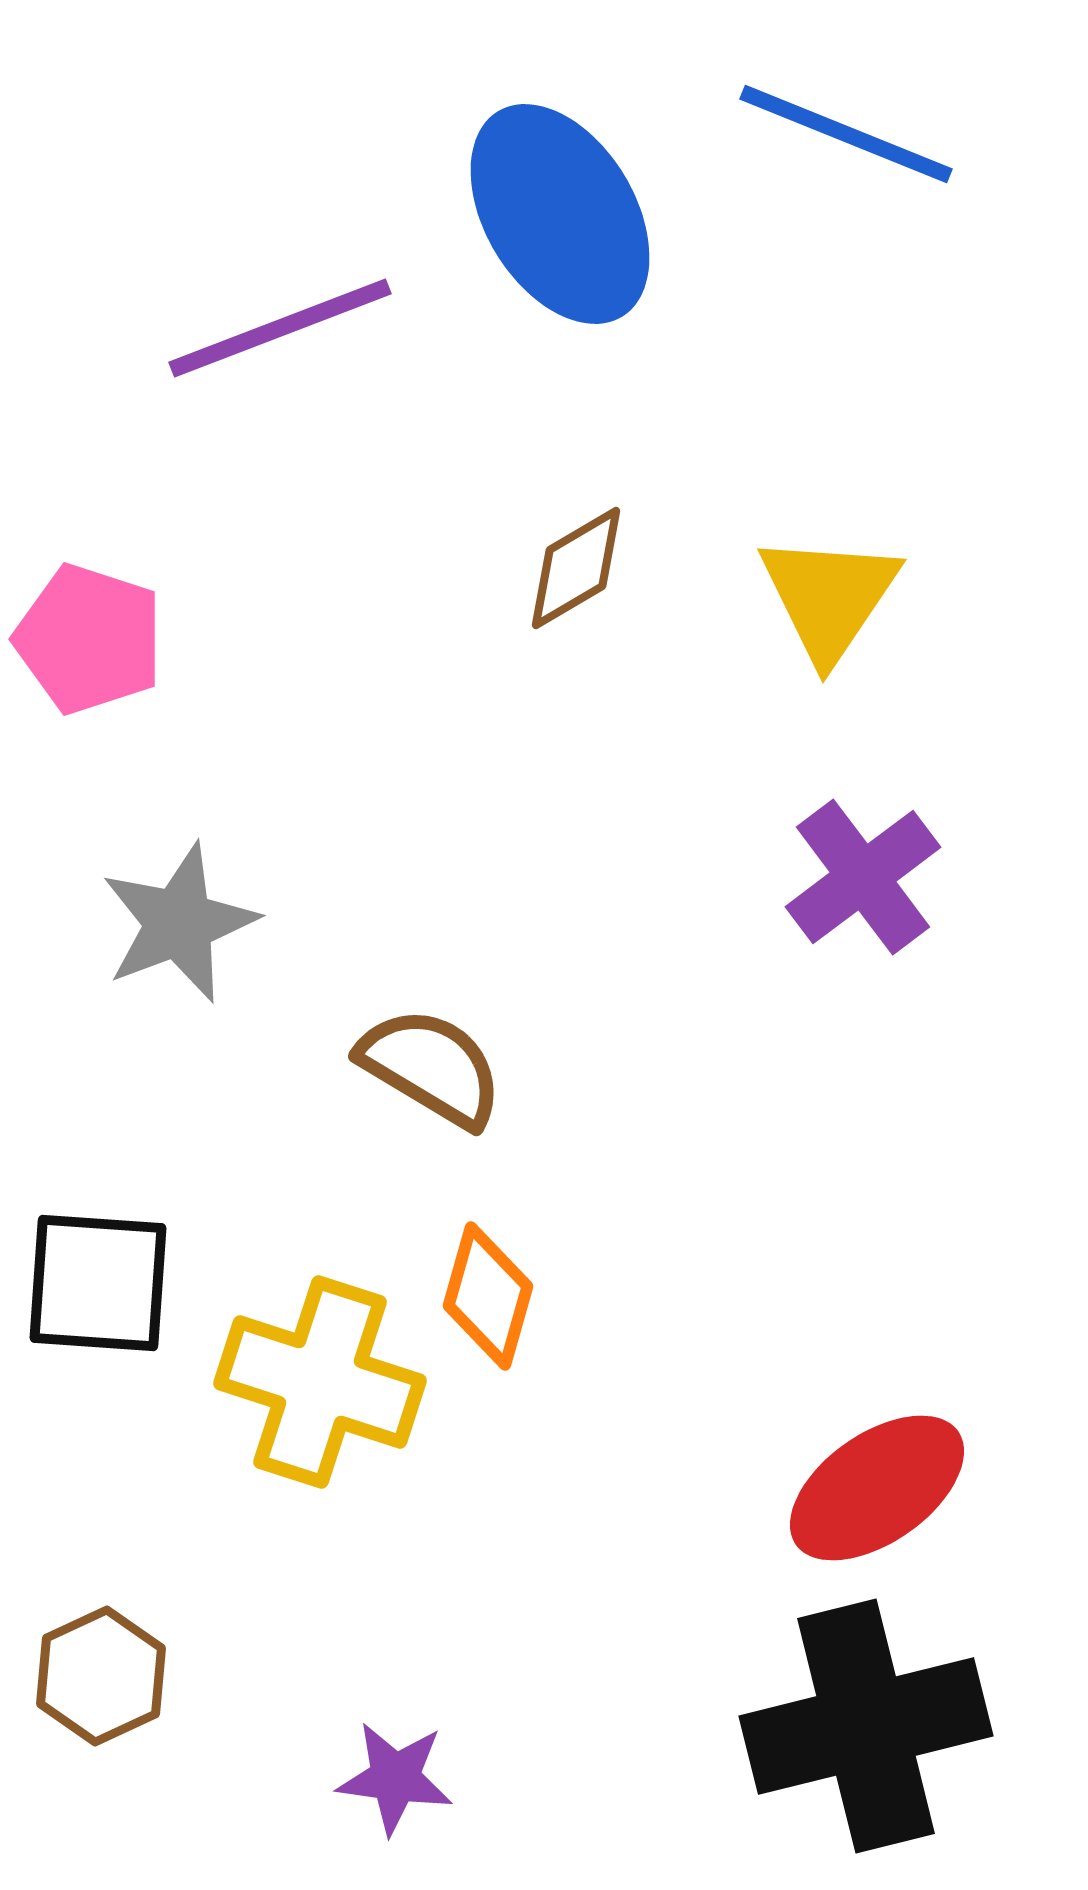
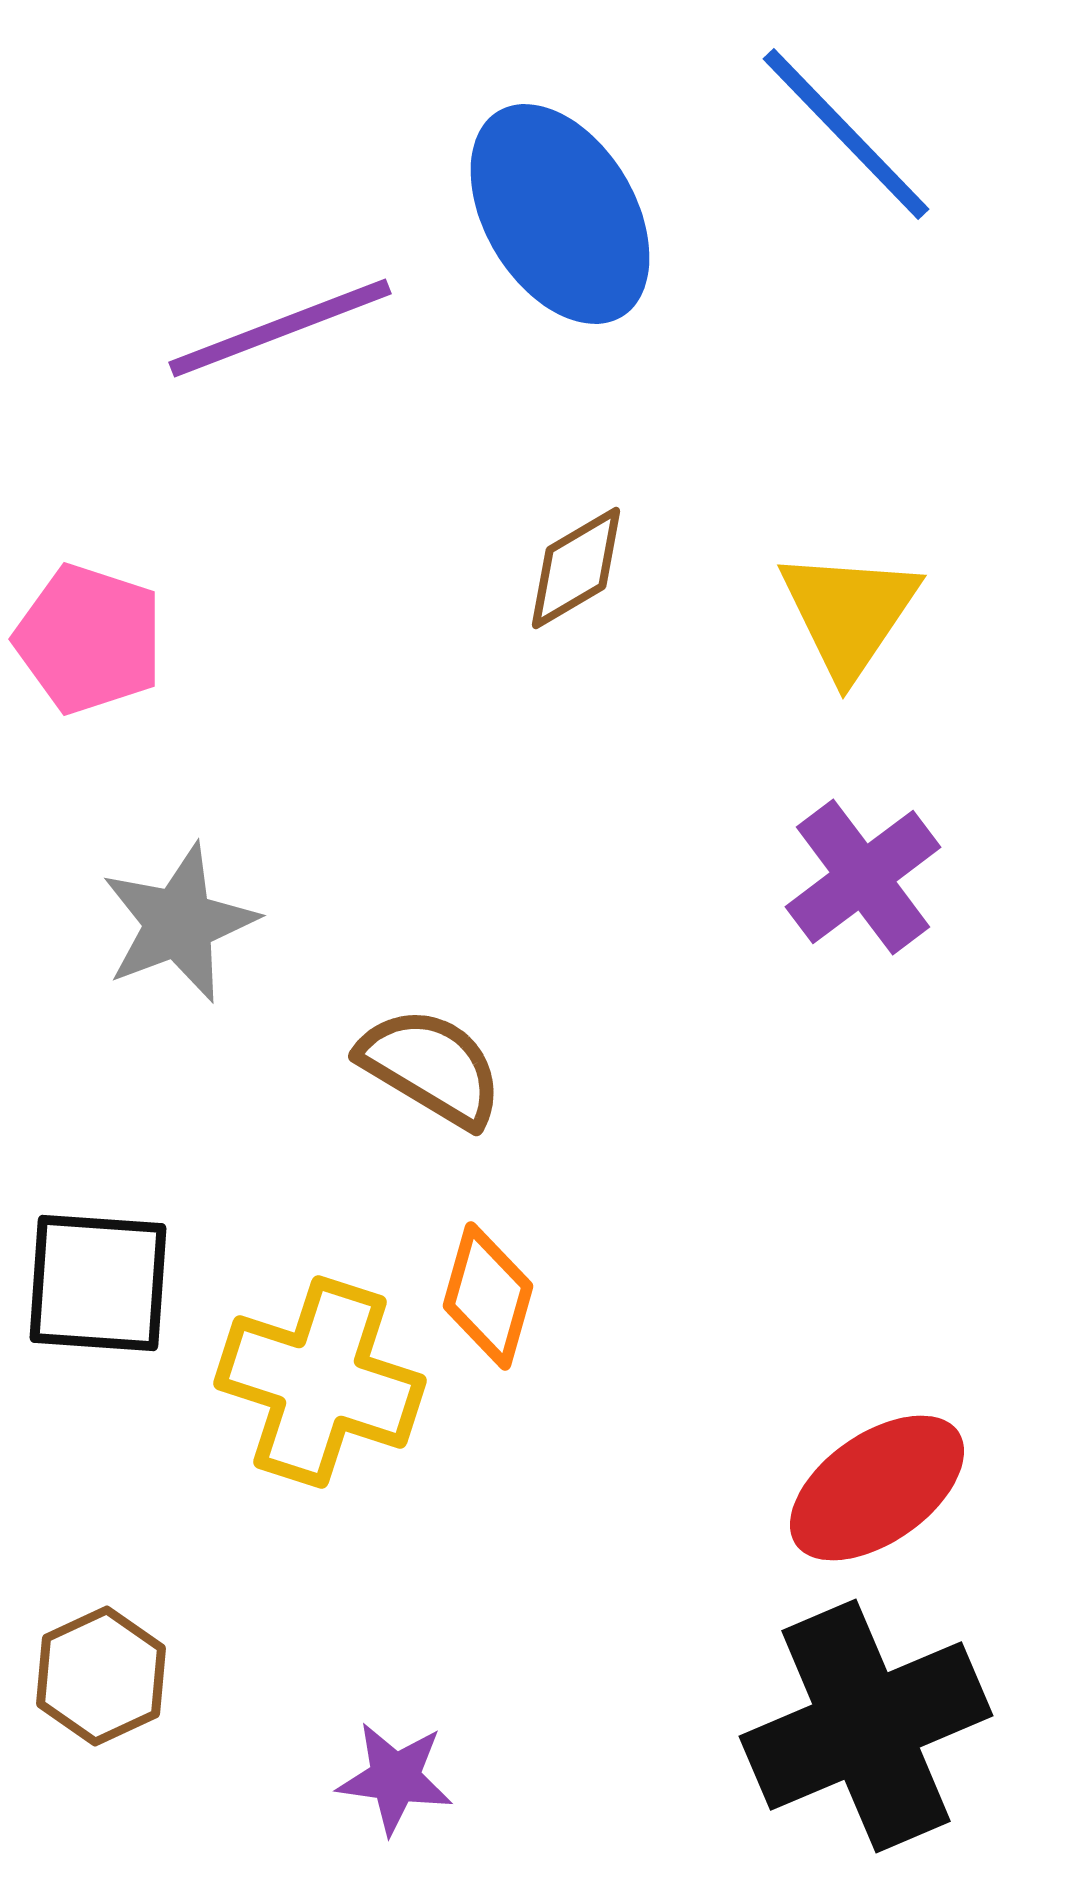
blue line: rotated 24 degrees clockwise
yellow triangle: moved 20 px right, 16 px down
black cross: rotated 9 degrees counterclockwise
